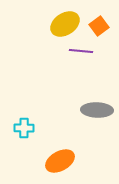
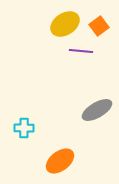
gray ellipse: rotated 32 degrees counterclockwise
orange ellipse: rotated 8 degrees counterclockwise
